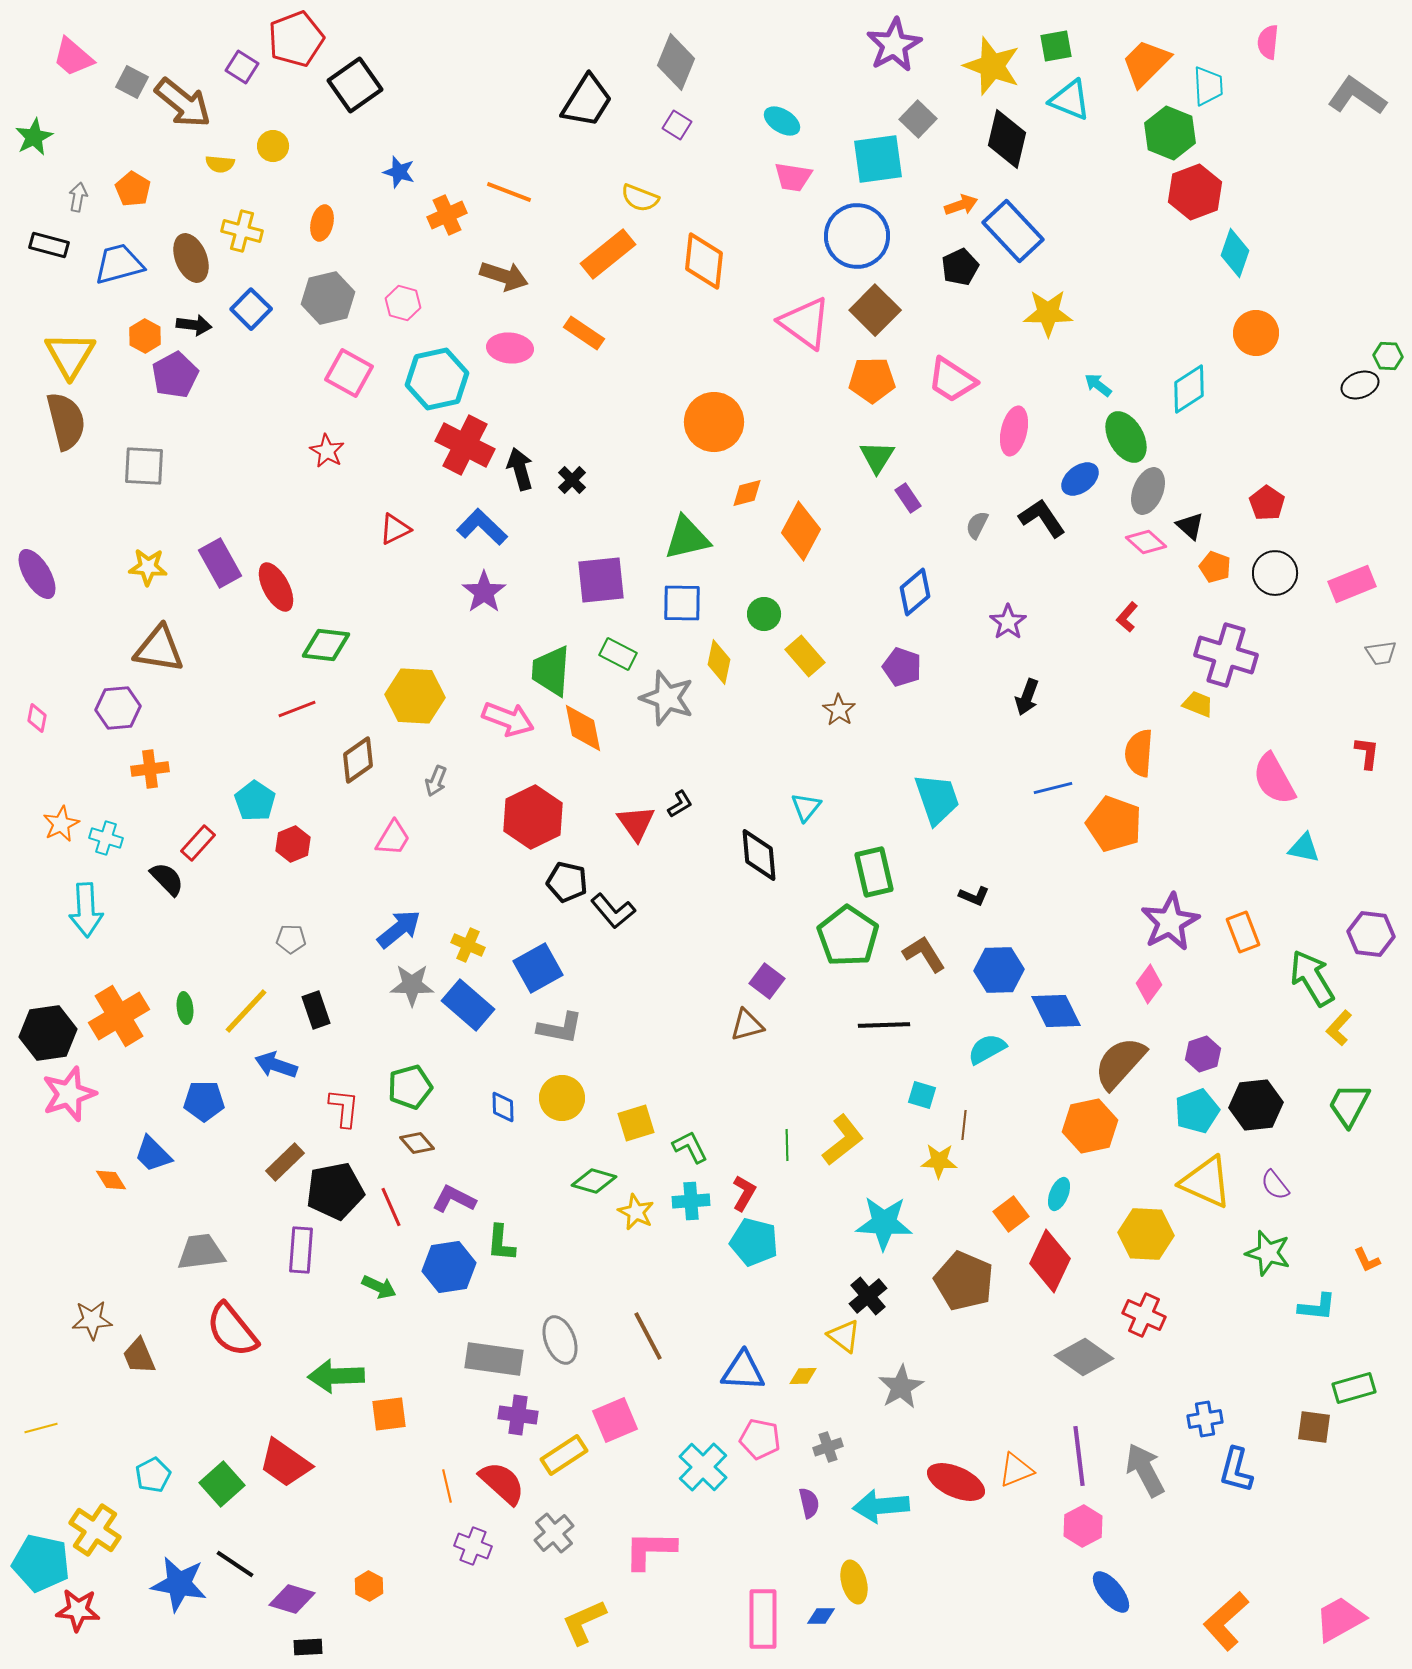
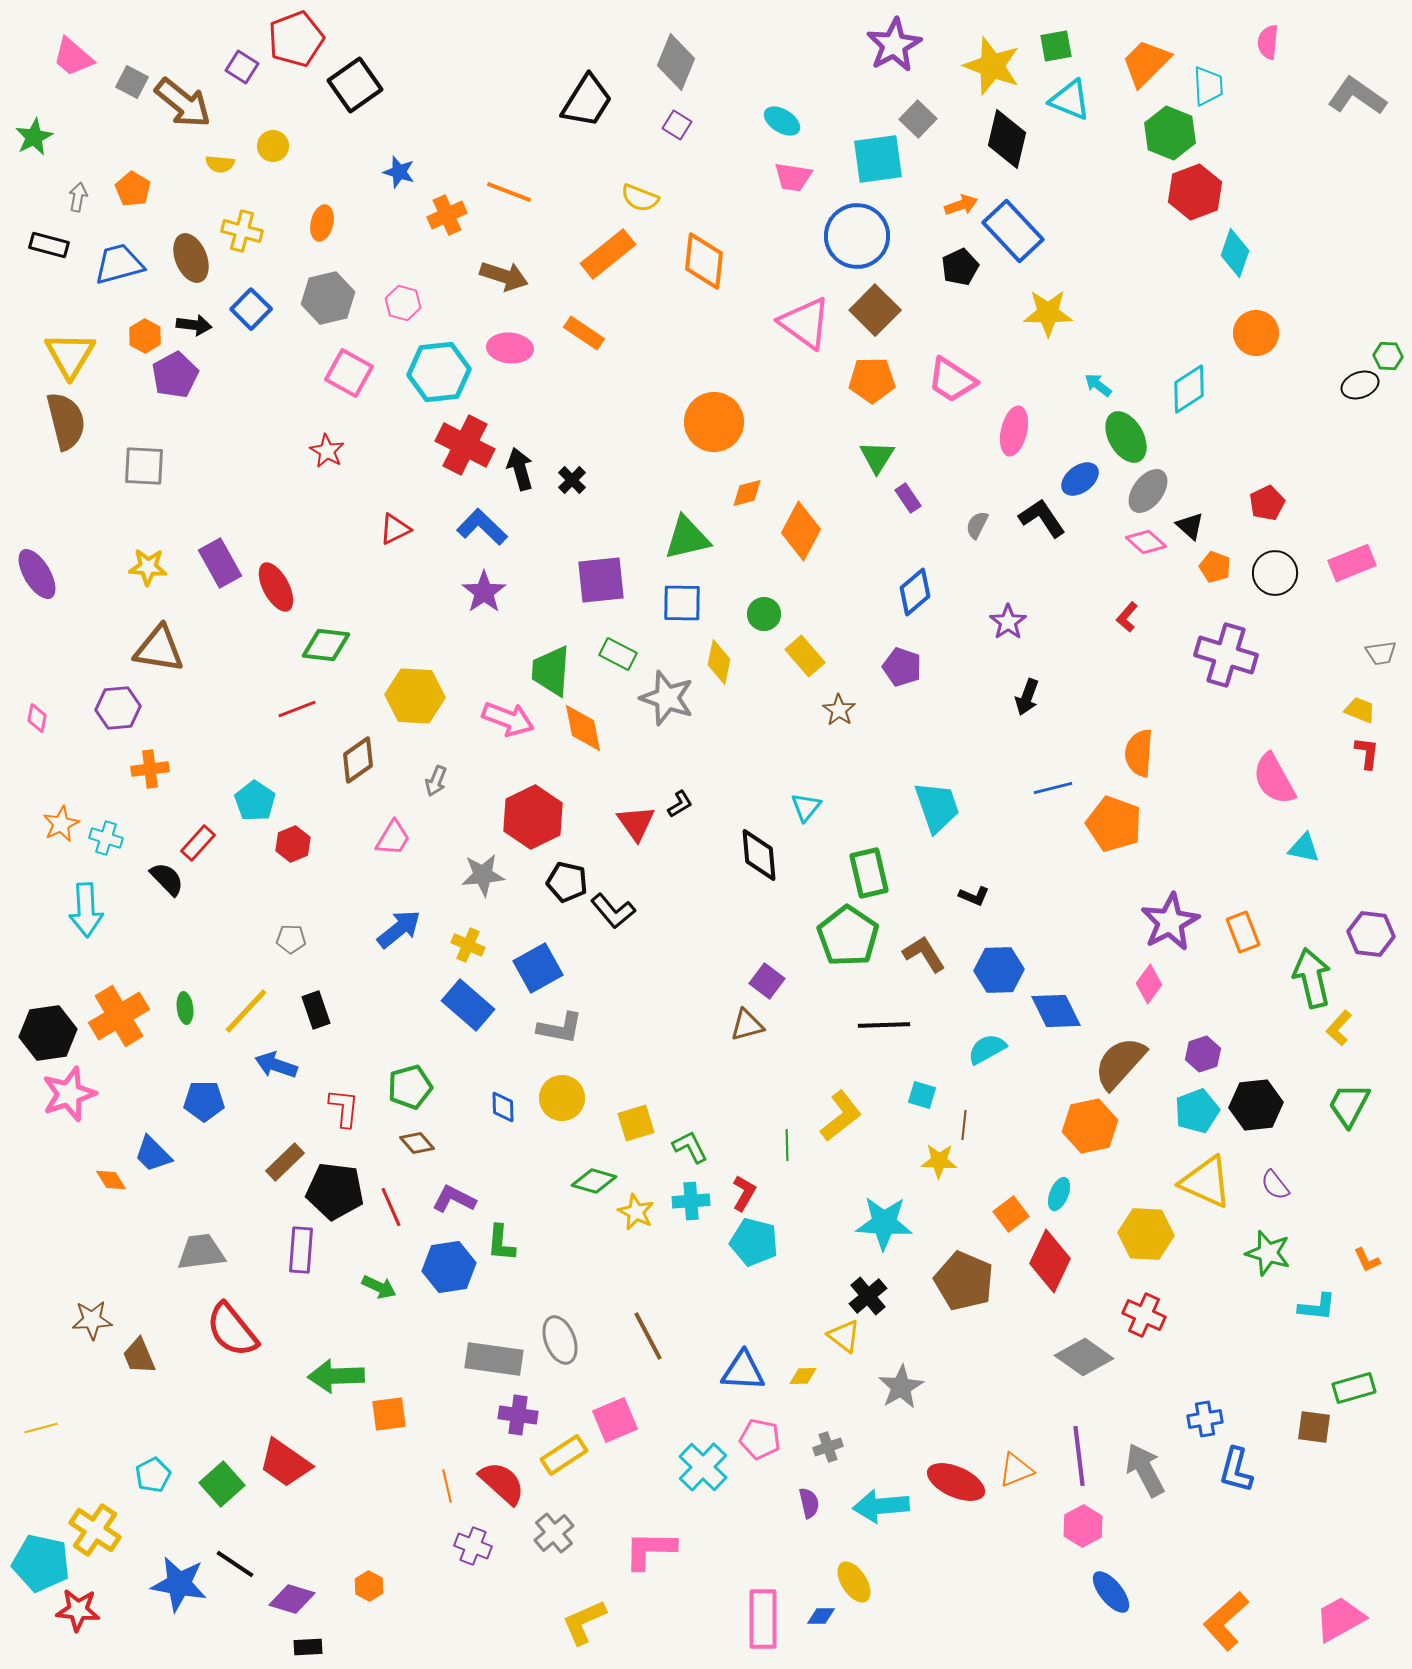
cyan hexagon at (437, 379): moved 2 px right, 7 px up; rotated 6 degrees clockwise
gray ellipse at (1148, 491): rotated 15 degrees clockwise
red pentagon at (1267, 503): rotated 12 degrees clockwise
pink rectangle at (1352, 584): moved 21 px up
yellow trapezoid at (1198, 704): moved 162 px right, 6 px down
cyan trapezoid at (937, 799): moved 8 px down
green rectangle at (874, 872): moved 5 px left, 1 px down
green arrow at (1312, 978): rotated 18 degrees clockwise
gray star at (412, 985): moved 71 px right, 110 px up; rotated 6 degrees counterclockwise
yellow L-shape at (843, 1140): moved 2 px left, 24 px up
black pentagon at (335, 1191): rotated 18 degrees clockwise
yellow ellipse at (854, 1582): rotated 18 degrees counterclockwise
